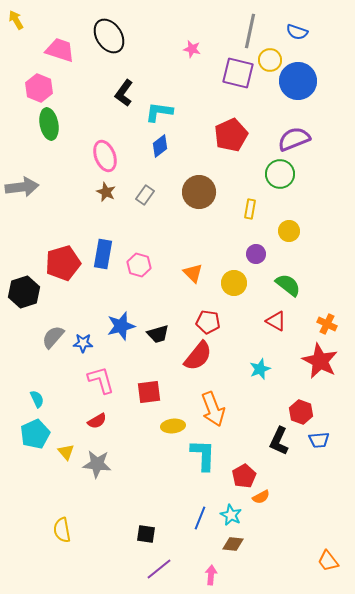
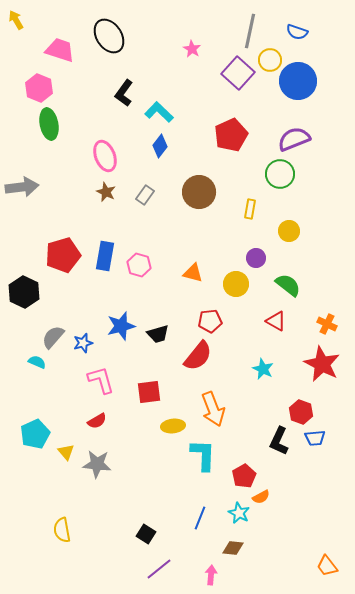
pink star at (192, 49): rotated 18 degrees clockwise
purple square at (238, 73): rotated 28 degrees clockwise
cyan L-shape at (159, 112): rotated 36 degrees clockwise
blue diamond at (160, 146): rotated 15 degrees counterclockwise
blue rectangle at (103, 254): moved 2 px right, 2 px down
purple circle at (256, 254): moved 4 px down
red pentagon at (63, 263): moved 8 px up
orange triangle at (193, 273): rotated 30 degrees counterclockwise
yellow circle at (234, 283): moved 2 px right, 1 px down
black hexagon at (24, 292): rotated 16 degrees counterclockwise
red pentagon at (208, 322): moved 2 px right, 1 px up; rotated 15 degrees counterclockwise
blue star at (83, 343): rotated 18 degrees counterclockwise
red star at (320, 361): moved 2 px right, 3 px down
cyan star at (260, 369): moved 3 px right; rotated 25 degrees counterclockwise
cyan semicircle at (37, 399): moved 37 px up; rotated 42 degrees counterclockwise
blue trapezoid at (319, 440): moved 4 px left, 2 px up
cyan star at (231, 515): moved 8 px right, 2 px up
black square at (146, 534): rotated 24 degrees clockwise
brown diamond at (233, 544): moved 4 px down
orange trapezoid at (328, 561): moved 1 px left, 5 px down
